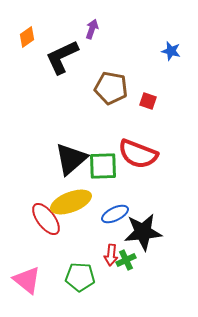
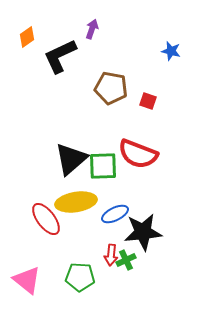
black L-shape: moved 2 px left, 1 px up
yellow ellipse: moved 5 px right; rotated 12 degrees clockwise
